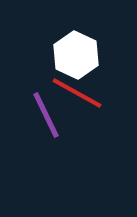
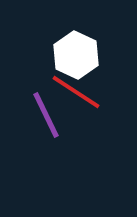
red line: moved 1 px left, 1 px up; rotated 4 degrees clockwise
